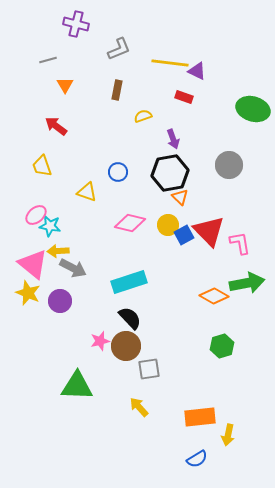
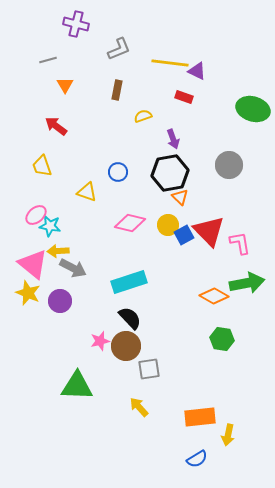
green hexagon at (222, 346): moved 7 px up; rotated 25 degrees clockwise
